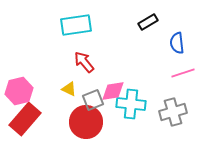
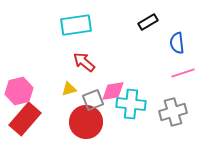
red arrow: rotated 10 degrees counterclockwise
yellow triangle: rotated 42 degrees counterclockwise
